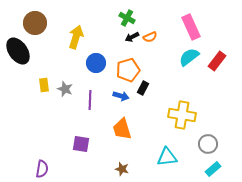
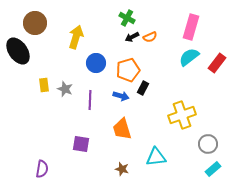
pink rectangle: rotated 40 degrees clockwise
red rectangle: moved 2 px down
yellow cross: rotated 28 degrees counterclockwise
cyan triangle: moved 11 px left
